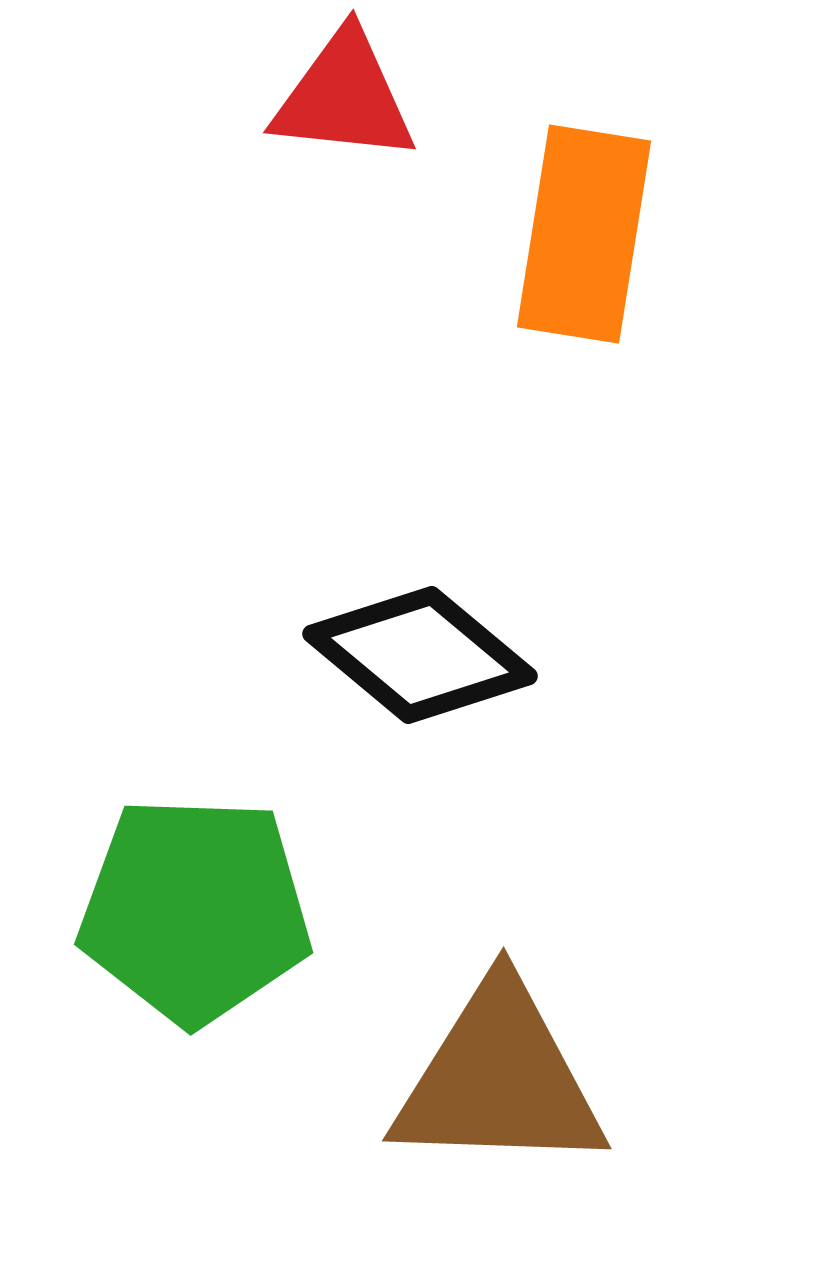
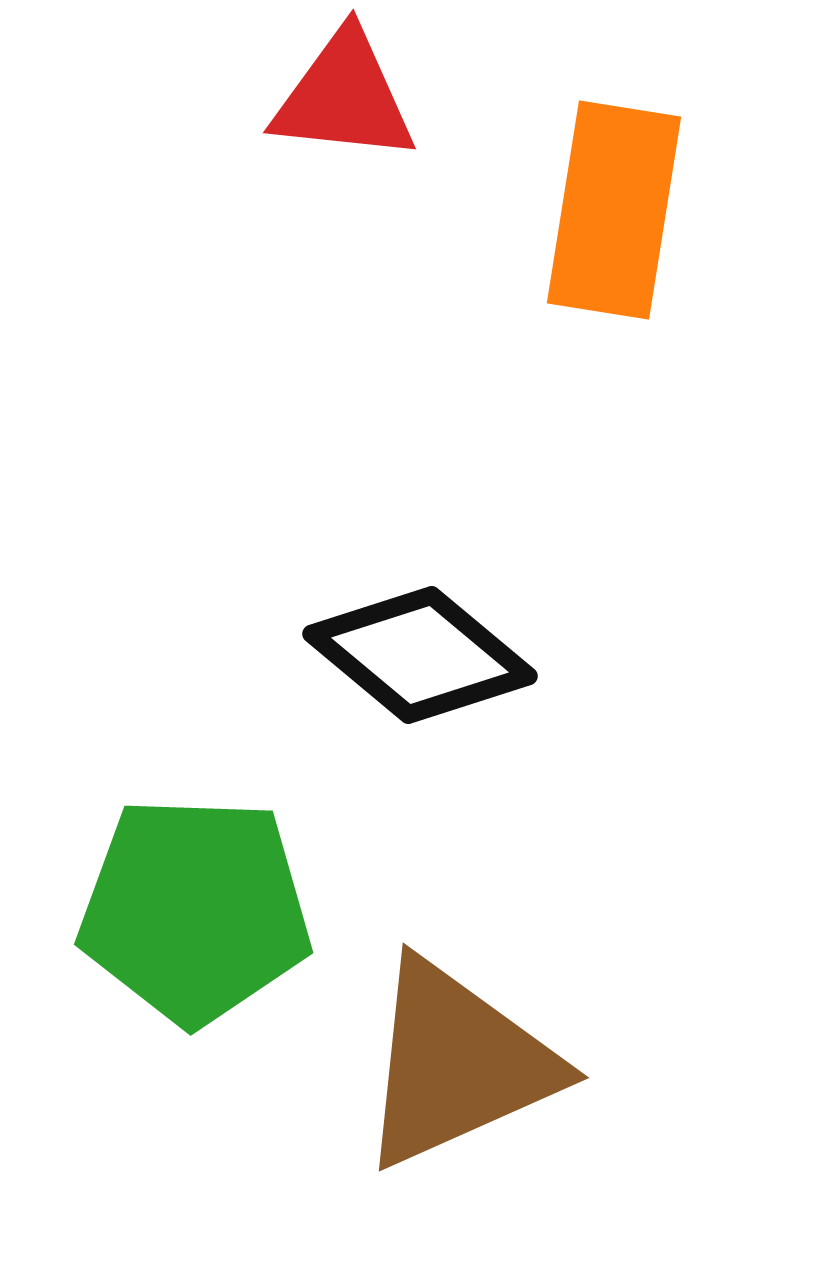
orange rectangle: moved 30 px right, 24 px up
brown triangle: moved 42 px left, 15 px up; rotated 26 degrees counterclockwise
